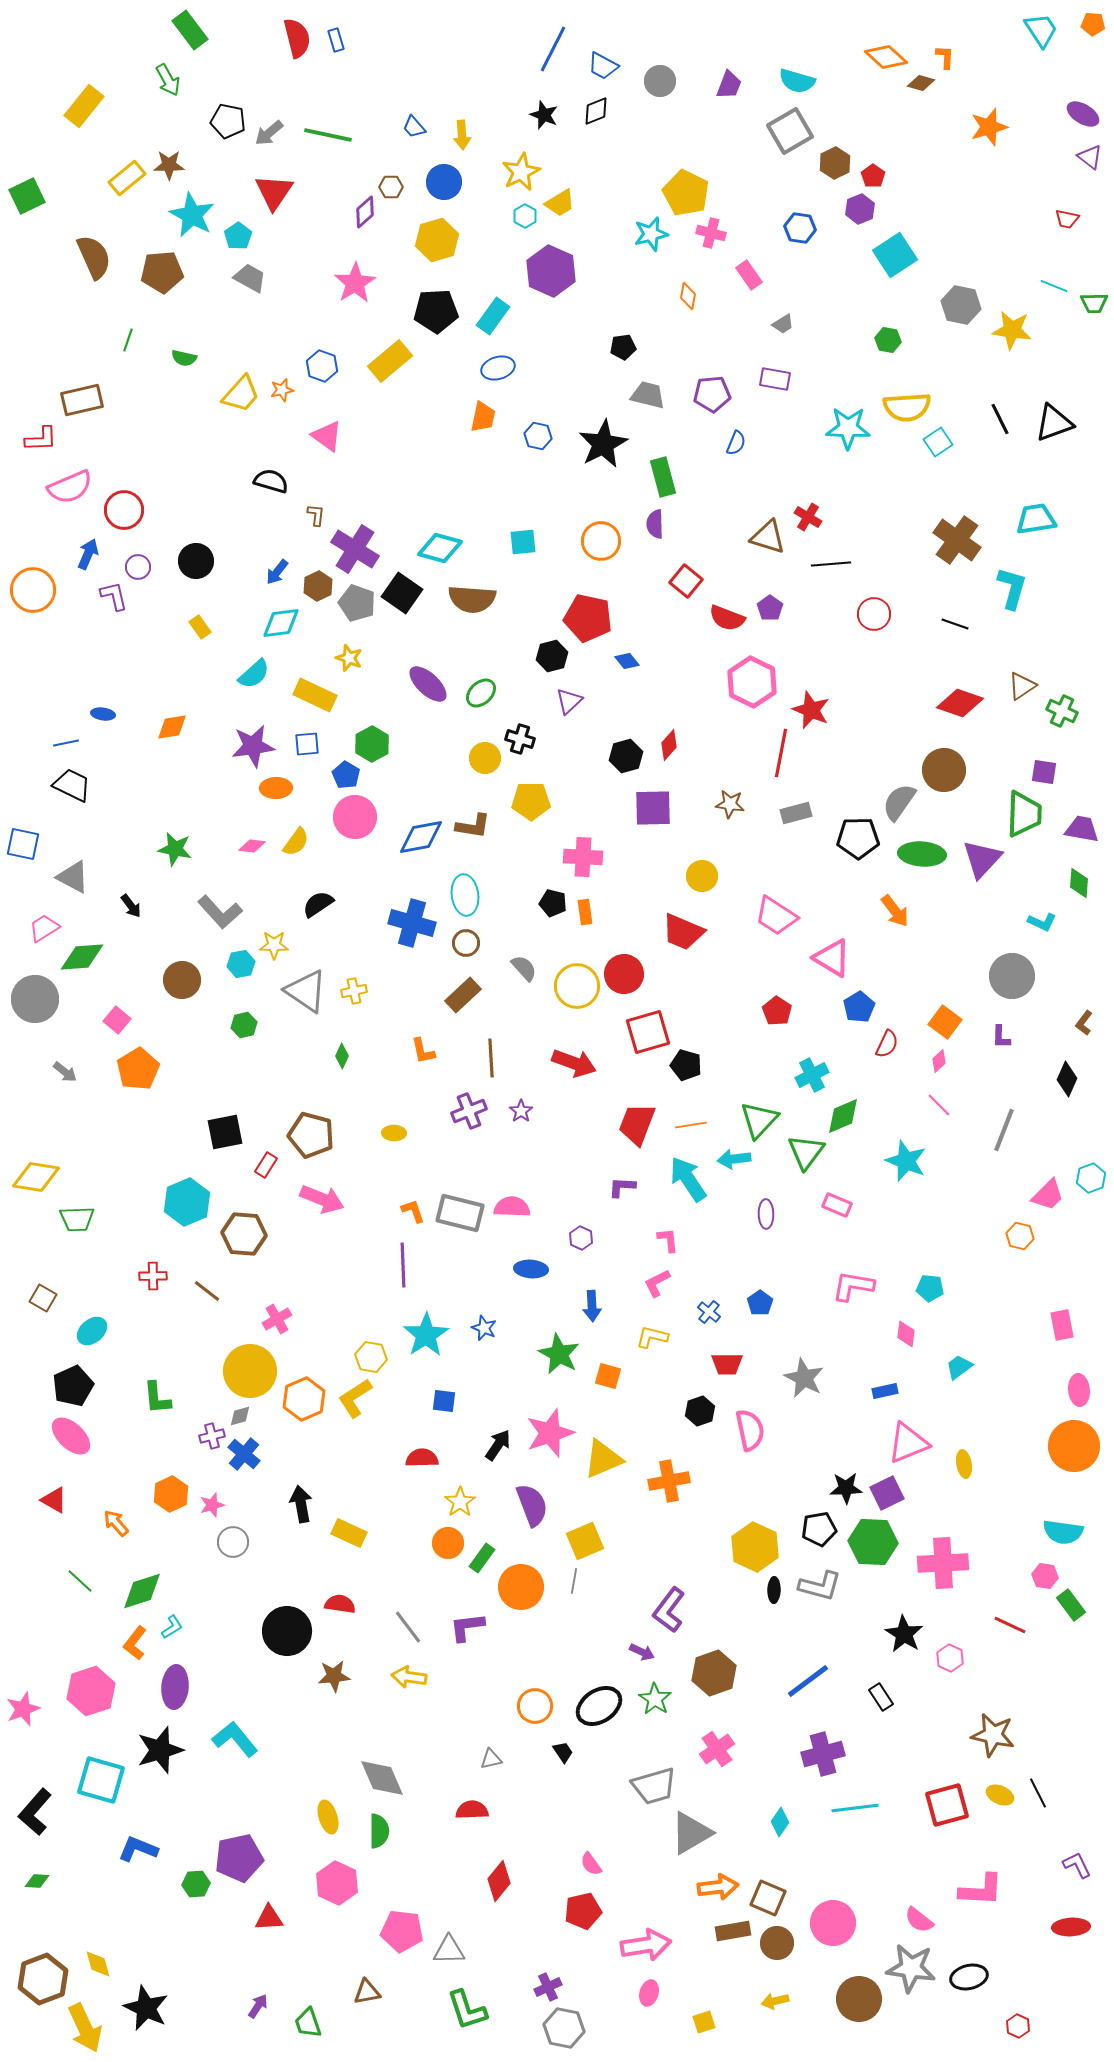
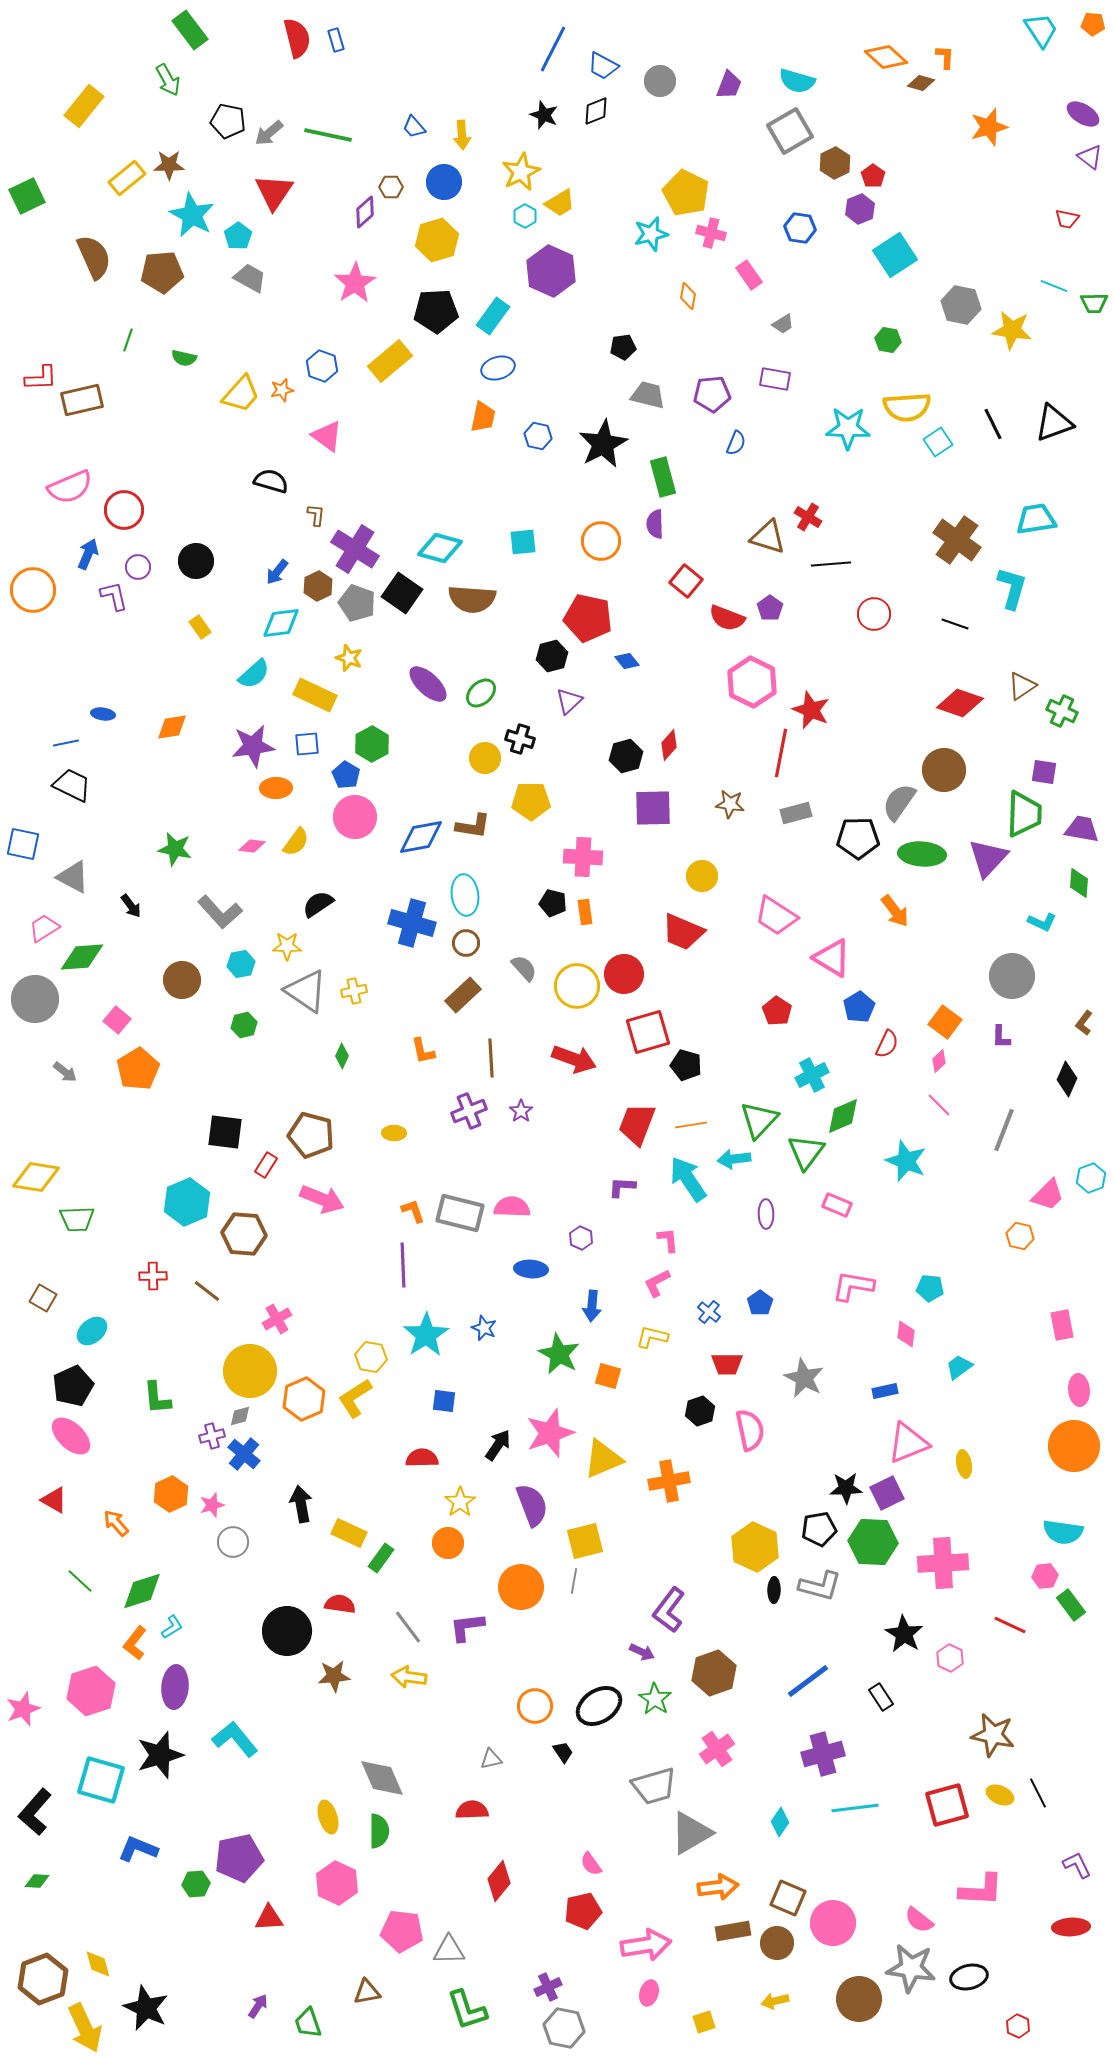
black line at (1000, 419): moved 7 px left, 5 px down
red L-shape at (41, 439): moved 61 px up
purple triangle at (982, 859): moved 6 px right, 1 px up
yellow star at (274, 945): moved 13 px right, 1 px down
red arrow at (574, 1063): moved 4 px up
black square at (225, 1132): rotated 18 degrees clockwise
blue arrow at (592, 1306): rotated 8 degrees clockwise
yellow square at (585, 1541): rotated 9 degrees clockwise
green rectangle at (482, 1558): moved 101 px left
pink hexagon at (1045, 1576): rotated 15 degrees counterclockwise
black star at (160, 1750): moved 5 px down
brown square at (768, 1898): moved 20 px right
